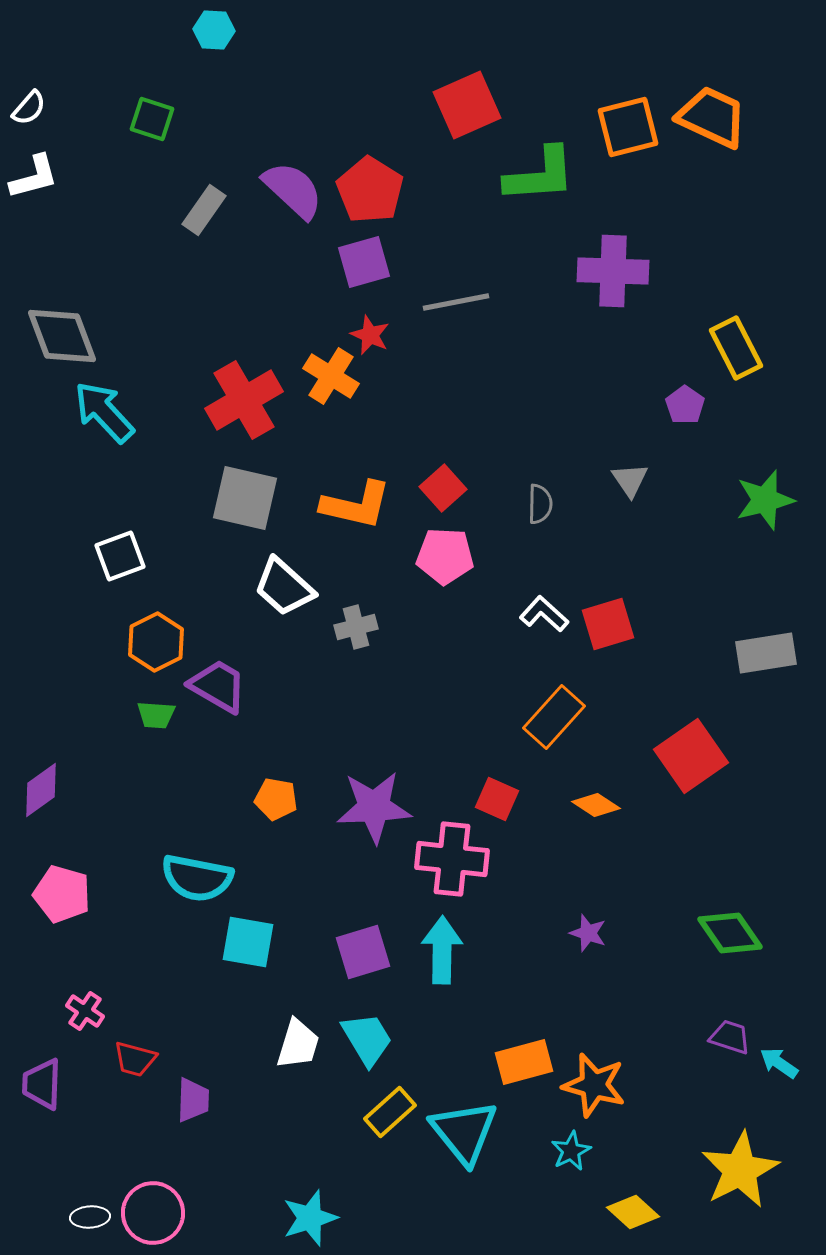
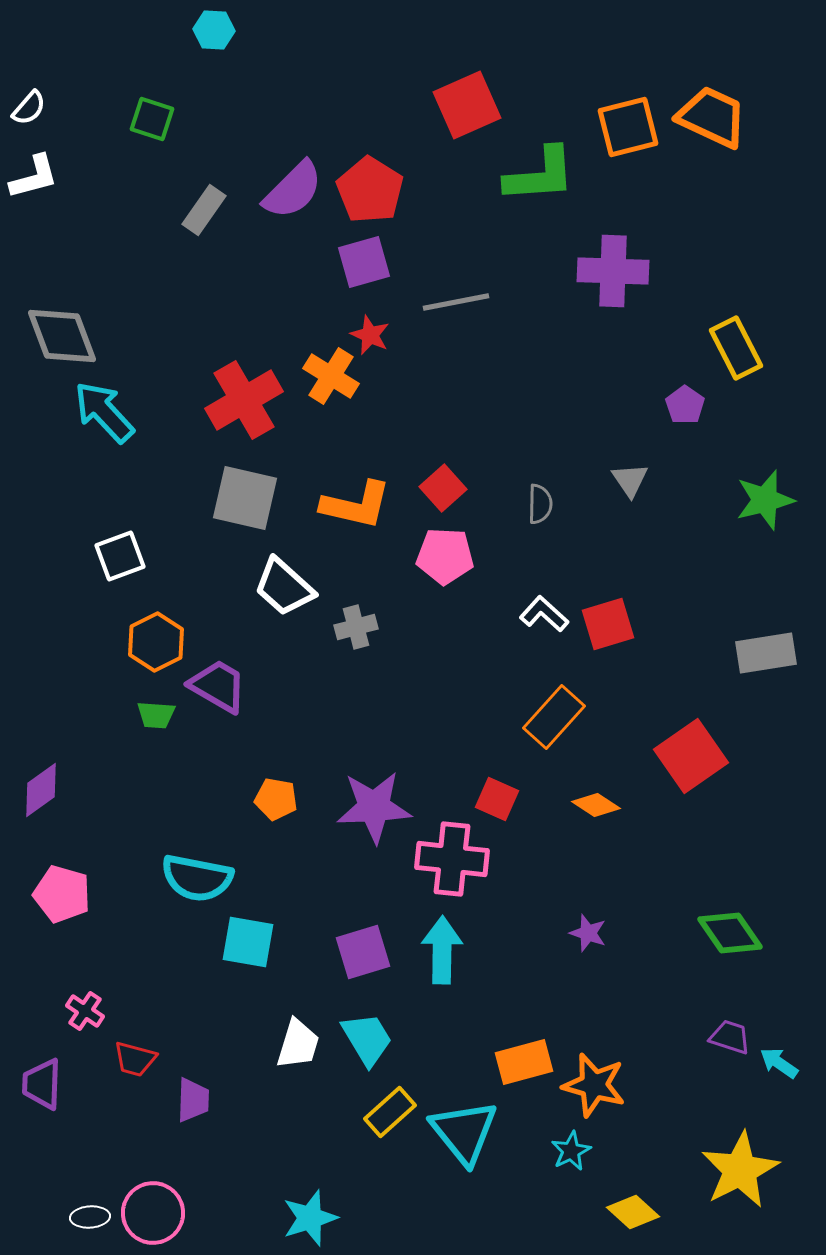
purple semicircle at (293, 190): rotated 92 degrees clockwise
